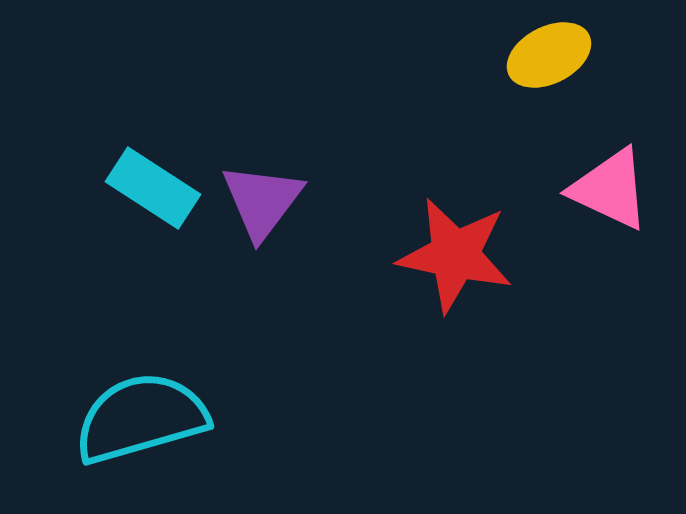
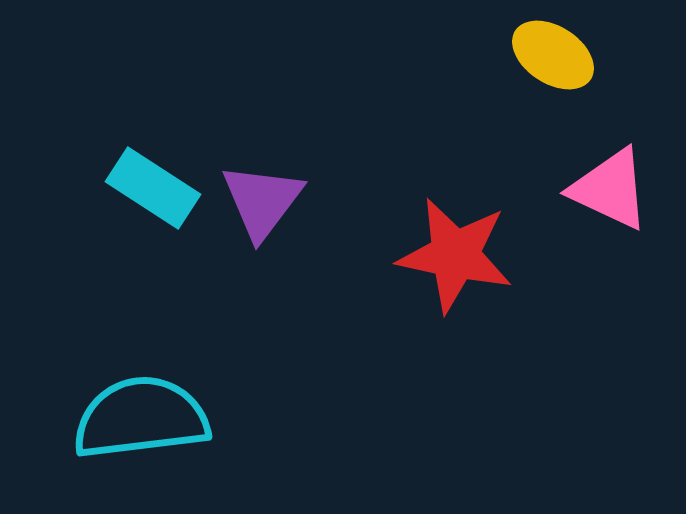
yellow ellipse: moved 4 px right; rotated 60 degrees clockwise
cyan semicircle: rotated 9 degrees clockwise
